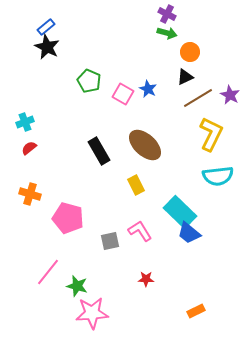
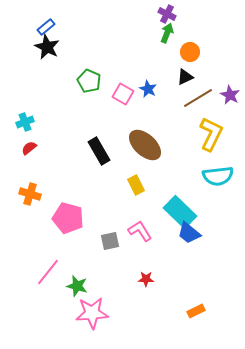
green arrow: rotated 84 degrees counterclockwise
